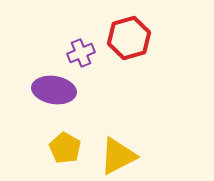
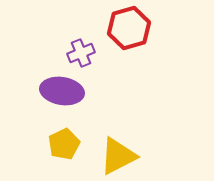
red hexagon: moved 10 px up
purple ellipse: moved 8 px right, 1 px down
yellow pentagon: moved 1 px left, 4 px up; rotated 16 degrees clockwise
